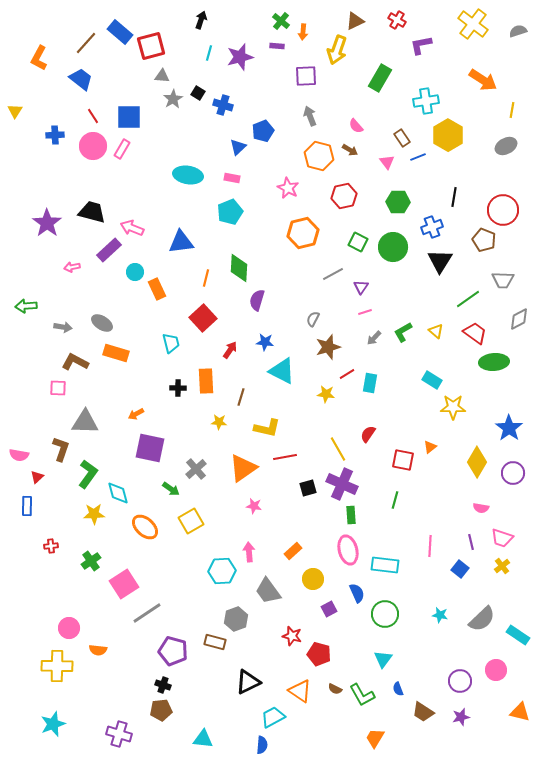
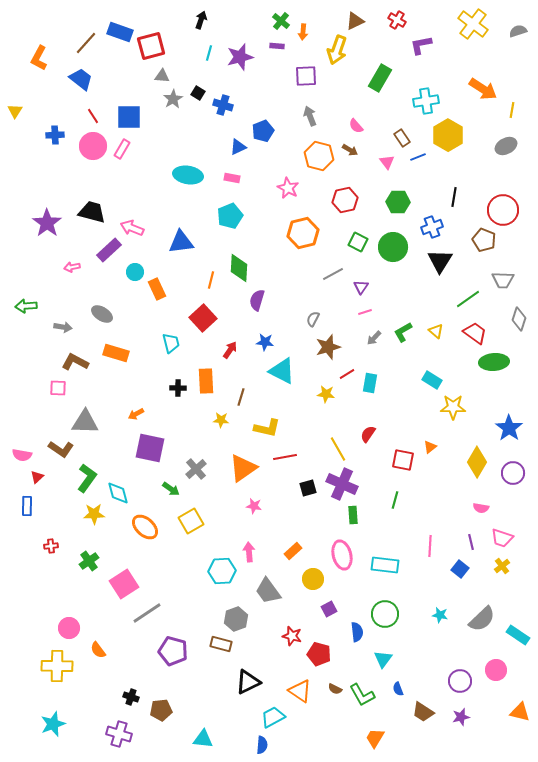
blue rectangle at (120, 32): rotated 20 degrees counterclockwise
orange arrow at (483, 80): moved 9 px down
blue triangle at (238, 147): rotated 18 degrees clockwise
red hexagon at (344, 196): moved 1 px right, 4 px down
cyan pentagon at (230, 212): moved 4 px down
orange line at (206, 278): moved 5 px right, 2 px down
gray diamond at (519, 319): rotated 45 degrees counterclockwise
gray ellipse at (102, 323): moved 9 px up
yellow star at (219, 422): moved 2 px right, 2 px up
brown L-shape at (61, 449): rotated 105 degrees clockwise
pink semicircle at (19, 455): moved 3 px right
green L-shape at (88, 474): moved 1 px left, 4 px down
green rectangle at (351, 515): moved 2 px right
pink ellipse at (348, 550): moved 6 px left, 5 px down
green cross at (91, 561): moved 2 px left
blue semicircle at (357, 593): moved 39 px down; rotated 18 degrees clockwise
brown rectangle at (215, 642): moved 6 px right, 2 px down
orange semicircle at (98, 650): rotated 48 degrees clockwise
black cross at (163, 685): moved 32 px left, 12 px down
